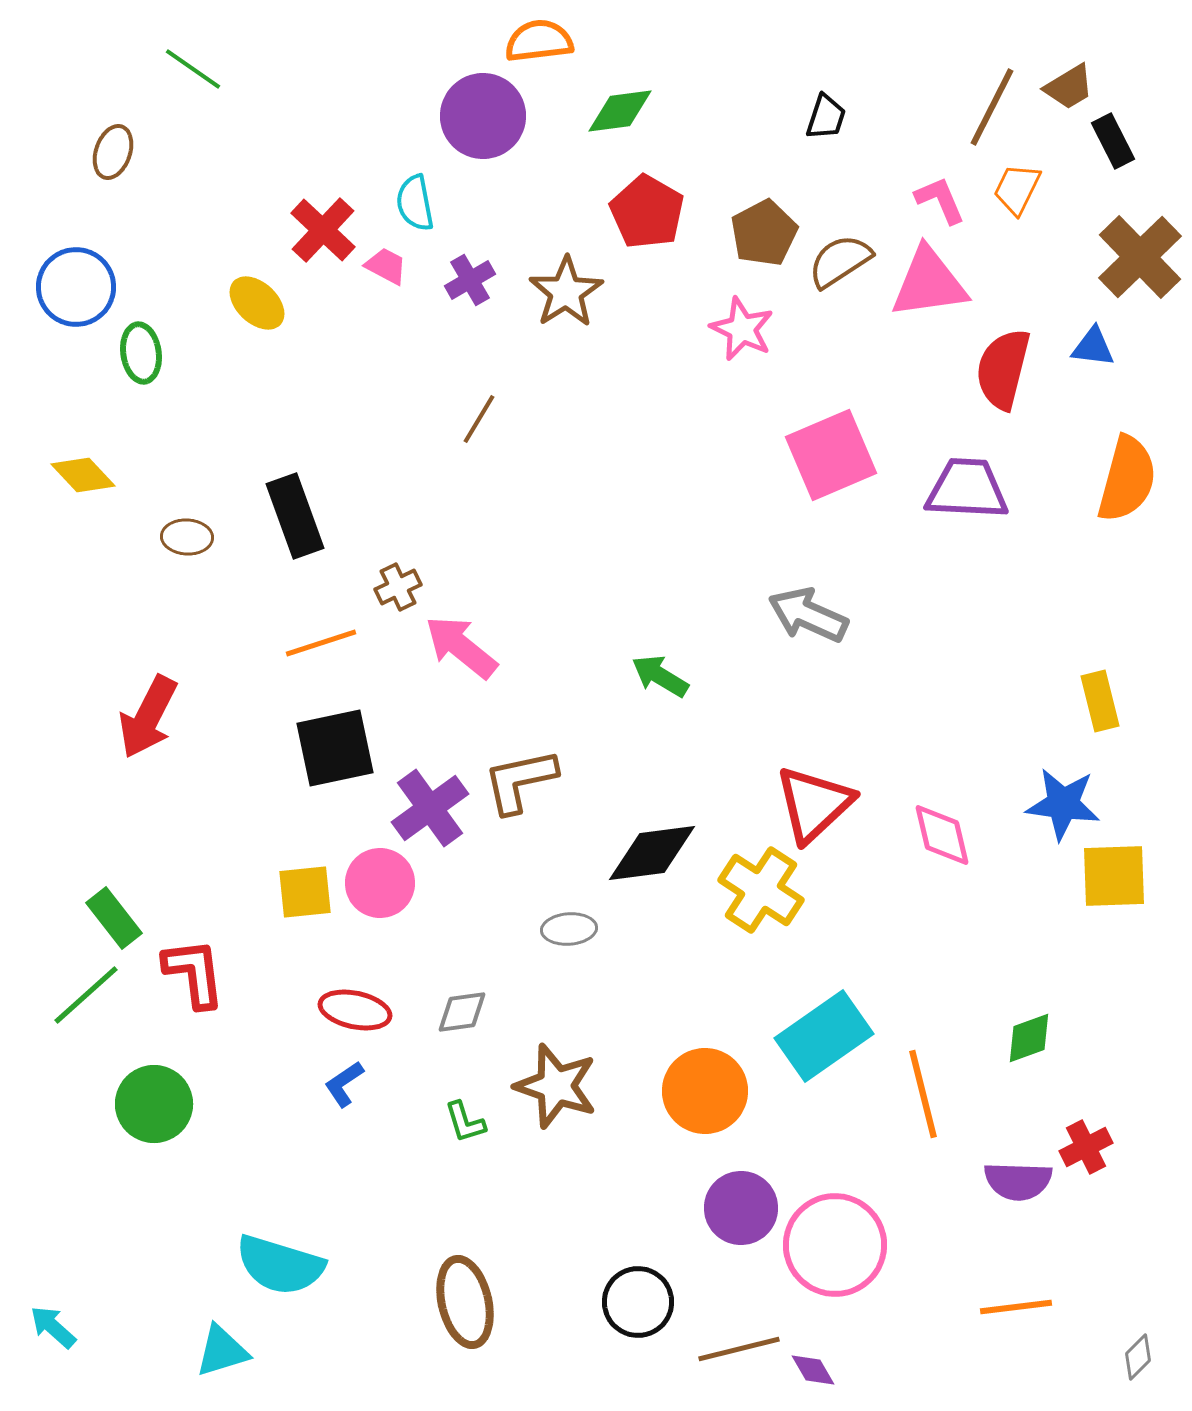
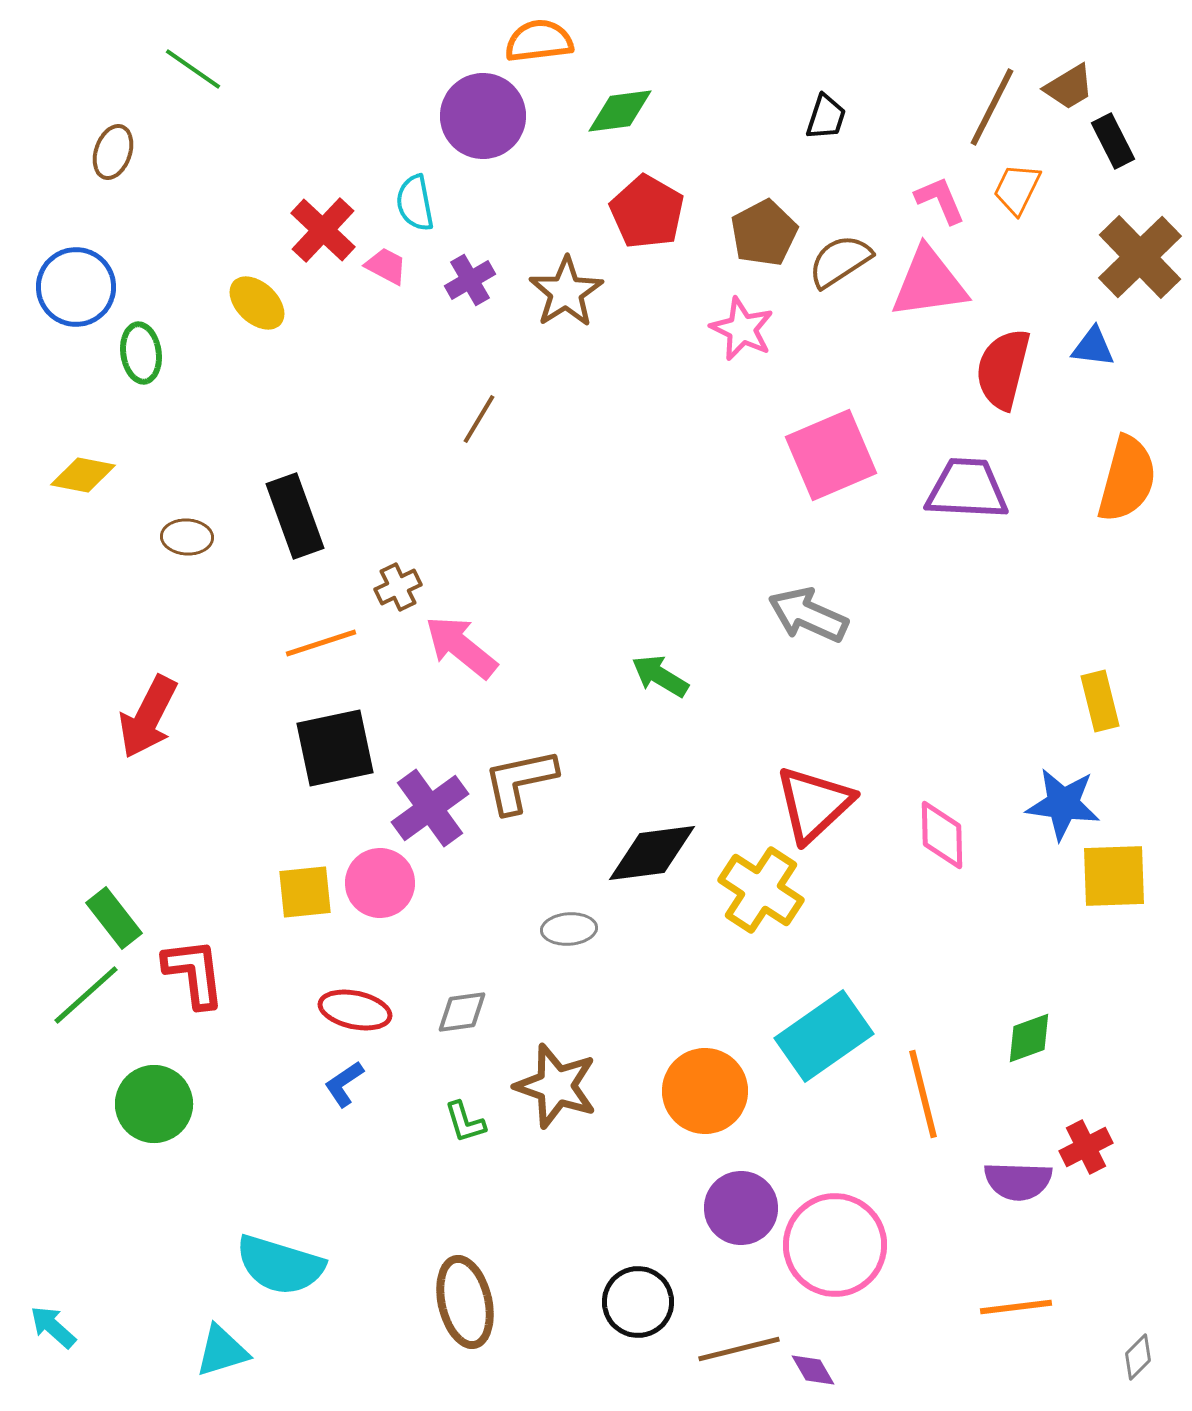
yellow diamond at (83, 475): rotated 36 degrees counterclockwise
pink diamond at (942, 835): rotated 12 degrees clockwise
